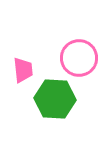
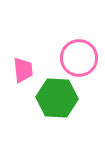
green hexagon: moved 2 px right, 1 px up
